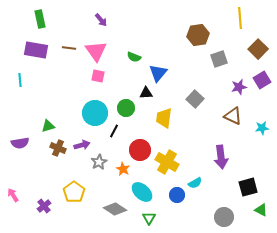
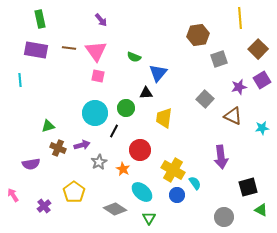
gray square at (195, 99): moved 10 px right
purple semicircle at (20, 143): moved 11 px right, 21 px down
yellow cross at (167, 162): moved 6 px right, 8 px down
cyan semicircle at (195, 183): rotated 96 degrees counterclockwise
